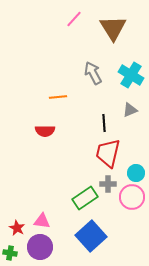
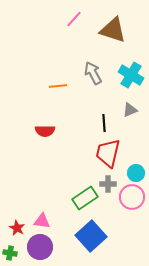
brown triangle: moved 2 px down; rotated 40 degrees counterclockwise
orange line: moved 11 px up
